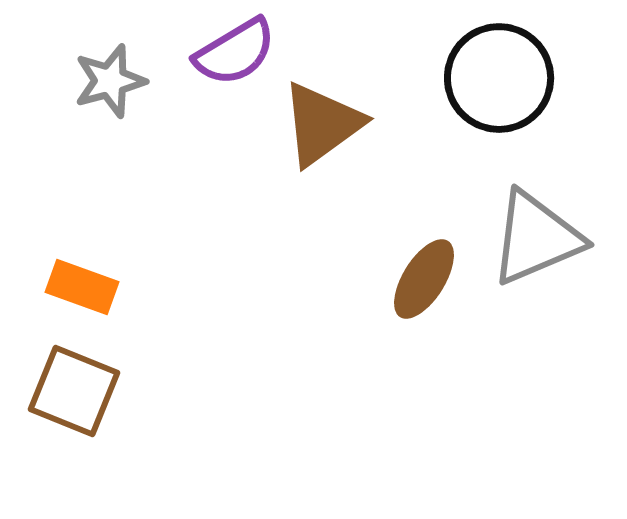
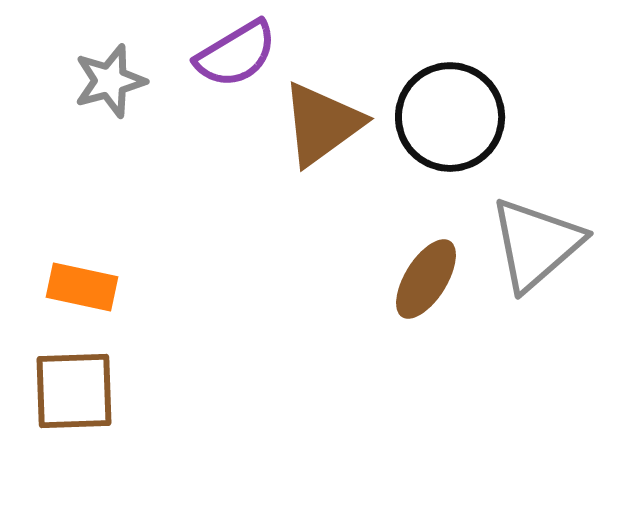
purple semicircle: moved 1 px right, 2 px down
black circle: moved 49 px left, 39 px down
gray triangle: moved 6 px down; rotated 18 degrees counterclockwise
brown ellipse: moved 2 px right
orange rectangle: rotated 8 degrees counterclockwise
brown square: rotated 24 degrees counterclockwise
